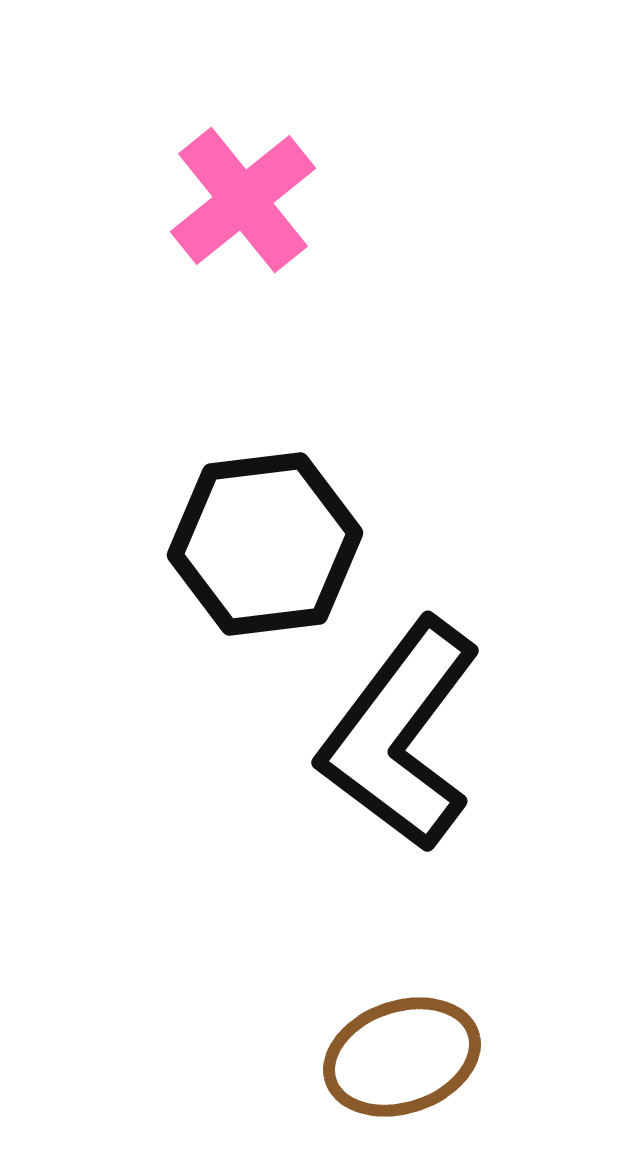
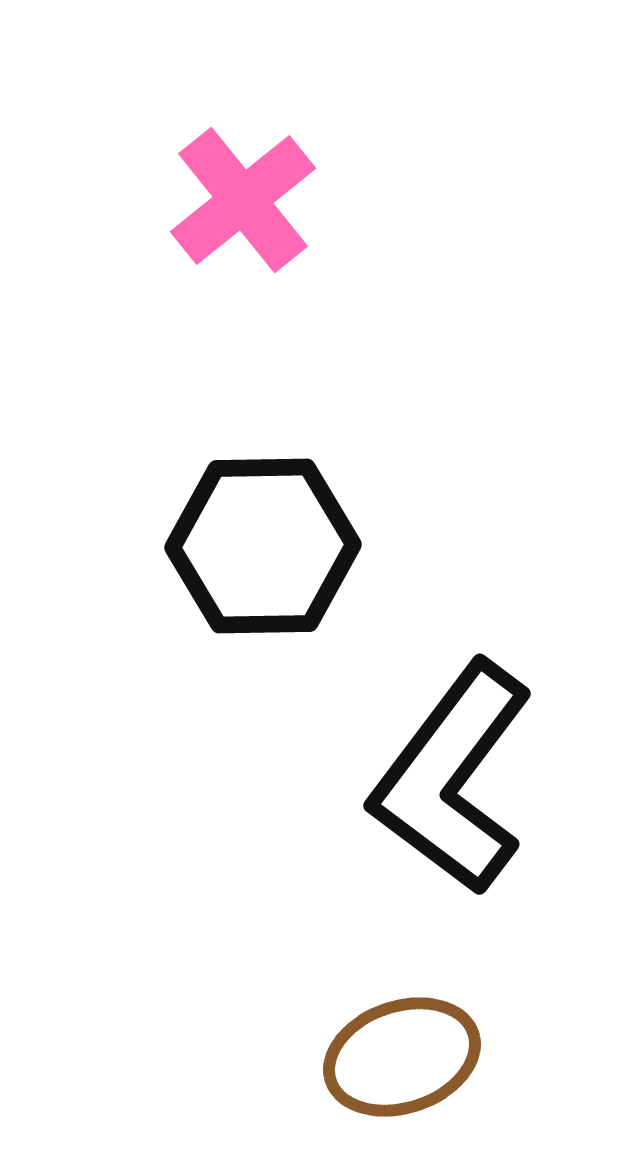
black hexagon: moved 2 px left, 2 px down; rotated 6 degrees clockwise
black L-shape: moved 52 px right, 43 px down
